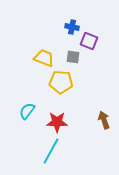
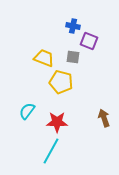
blue cross: moved 1 px right, 1 px up
yellow pentagon: rotated 10 degrees clockwise
brown arrow: moved 2 px up
